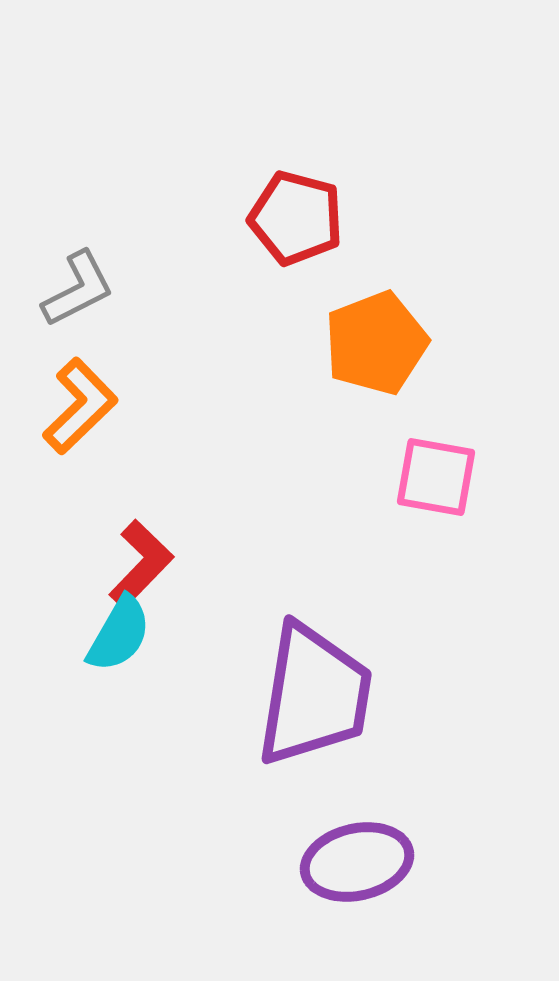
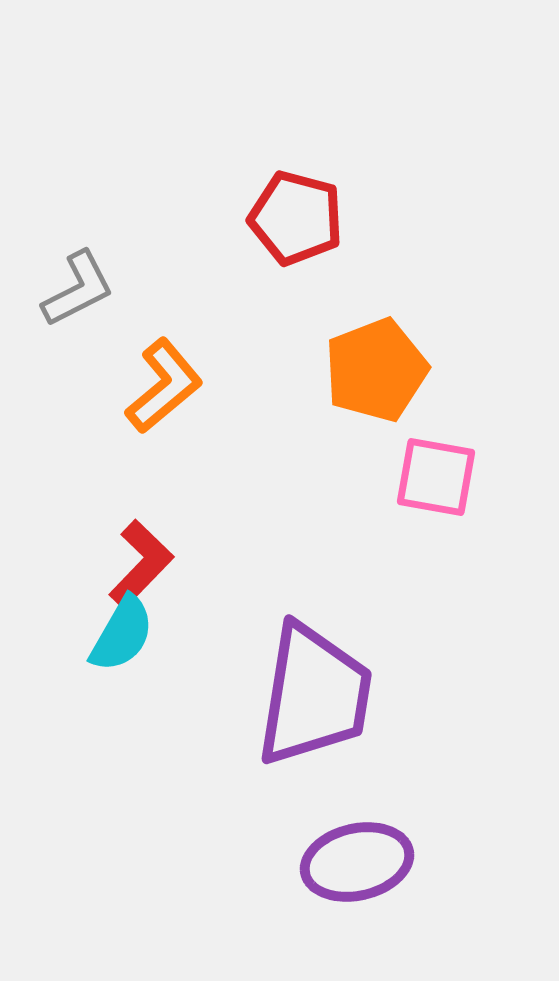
orange pentagon: moved 27 px down
orange L-shape: moved 84 px right, 20 px up; rotated 4 degrees clockwise
cyan semicircle: moved 3 px right
